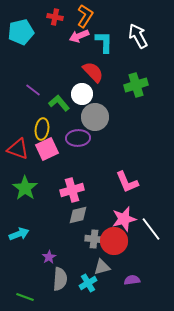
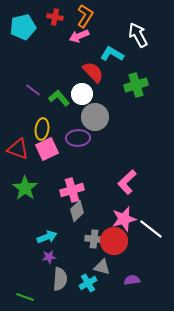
cyan pentagon: moved 2 px right, 5 px up
white arrow: moved 1 px up
cyan L-shape: moved 8 px right, 12 px down; rotated 60 degrees counterclockwise
green L-shape: moved 5 px up
pink L-shape: rotated 70 degrees clockwise
gray diamond: moved 1 px left, 4 px up; rotated 30 degrees counterclockwise
white line: rotated 15 degrees counterclockwise
cyan arrow: moved 28 px right, 3 px down
purple star: rotated 24 degrees clockwise
gray triangle: rotated 30 degrees clockwise
